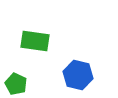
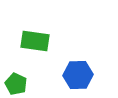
blue hexagon: rotated 16 degrees counterclockwise
